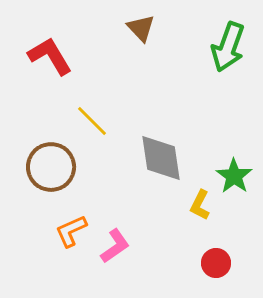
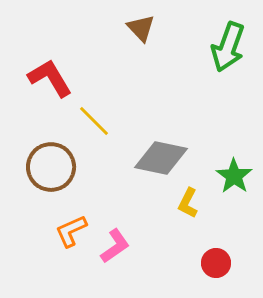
red L-shape: moved 22 px down
yellow line: moved 2 px right
gray diamond: rotated 70 degrees counterclockwise
yellow L-shape: moved 12 px left, 2 px up
